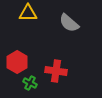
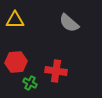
yellow triangle: moved 13 px left, 7 px down
red hexagon: moved 1 px left; rotated 25 degrees clockwise
